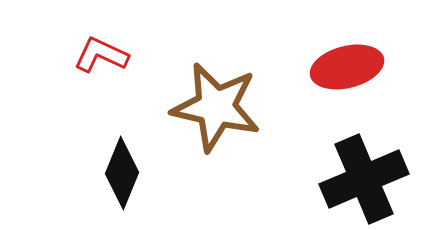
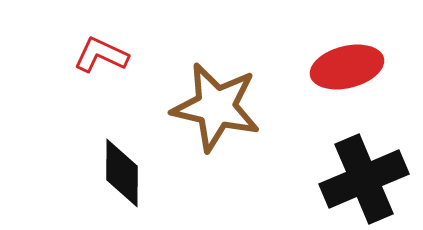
black diamond: rotated 22 degrees counterclockwise
